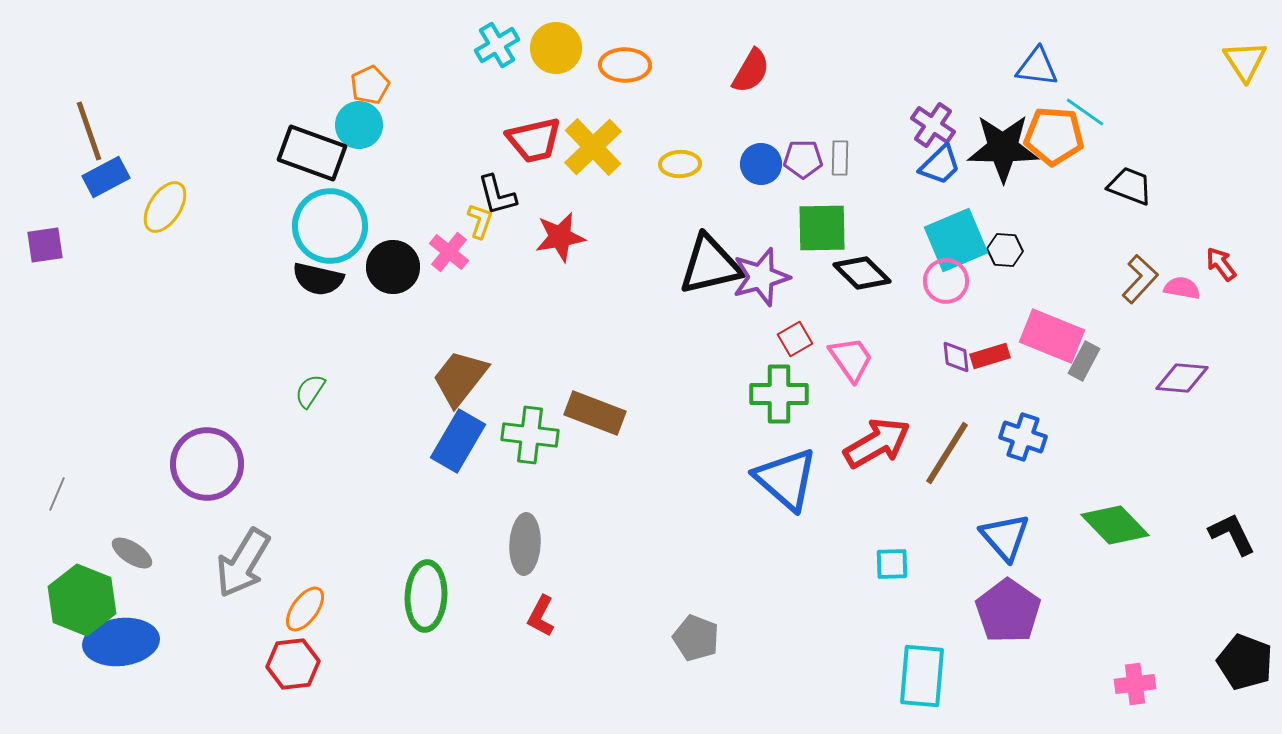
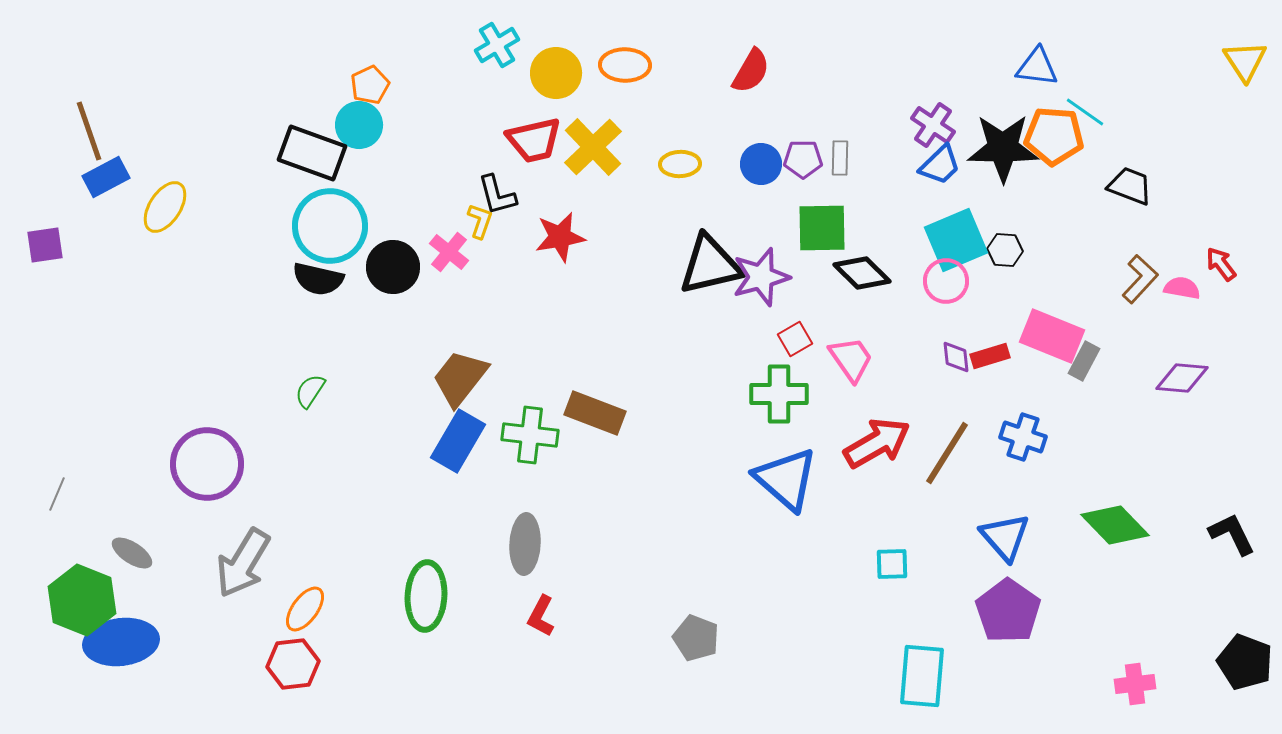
yellow circle at (556, 48): moved 25 px down
